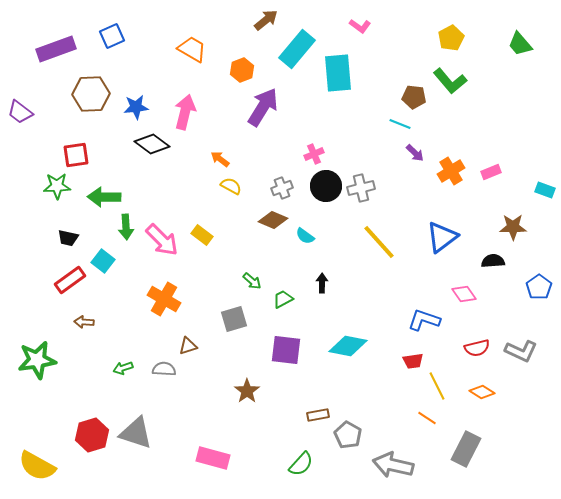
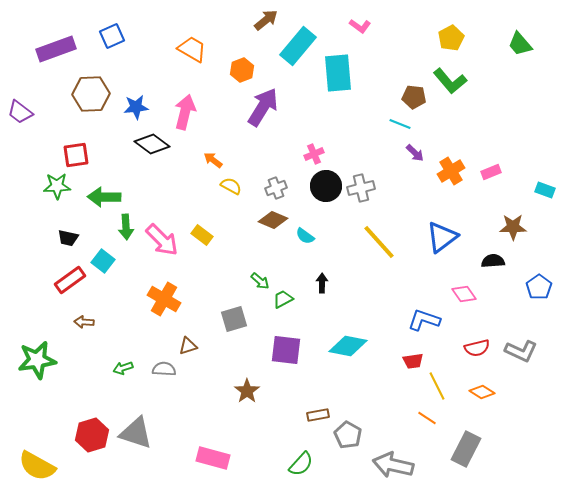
cyan rectangle at (297, 49): moved 1 px right, 3 px up
orange arrow at (220, 159): moved 7 px left, 1 px down
gray cross at (282, 188): moved 6 px left
green arrow at (252, 281): moved 8 px right
